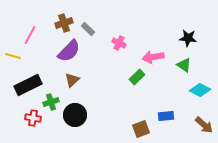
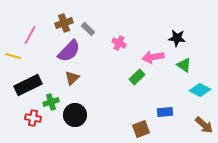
black star: moved 11 px left
brown triangle: moved 2 px up
blue rectangle: moved 1 px left, 4 px up
